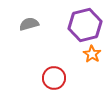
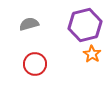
red circle: moved 19 px left, 14 px up
